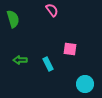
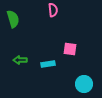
pink semicircle: moved 1 px right; rotated 32 degrees clockwise
cyan rectangle: rotated 72 degrees counterclockwise
cyan circle: moved 1 px left
